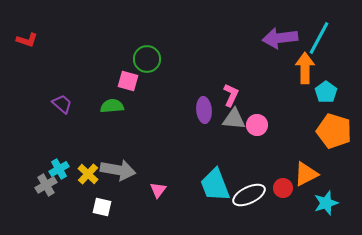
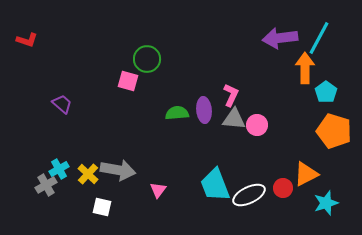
green semicircle: moved 65 px right, 7 px down
